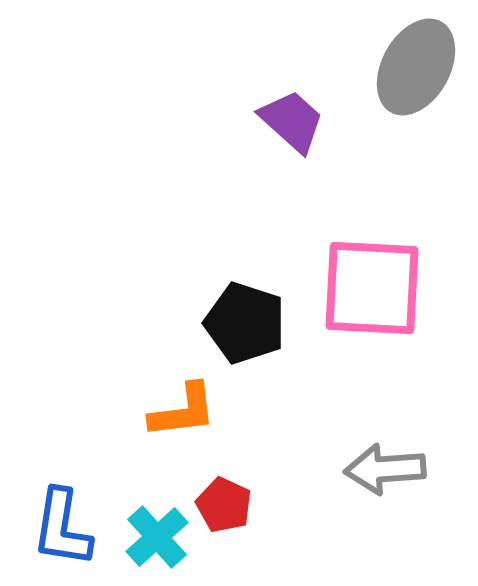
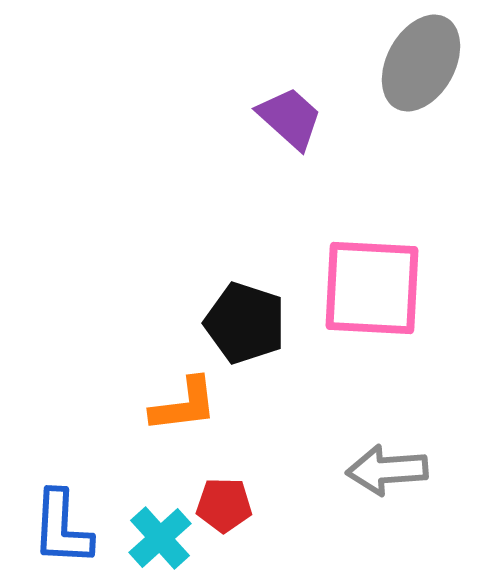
gray ellipse: moved 5 px right, 4 px up
purple trapezoid: moved 2 px left, 3 px up
orange L-shape: moved 1 px right, 6 px up
gray arrow: moved 2 px right, 1 px down
red pentagon: rotated 24 degrees counterclockwise
blue L-shape: rotated 6 degrees counterclockwise
cyan cross: moved 3 px right, 1 px down
